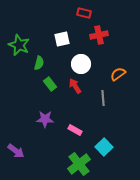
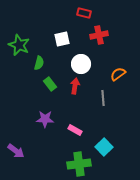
red arrow: rotated 42 degrees clockwise
green cross: rotated 30 degrees clockwise
